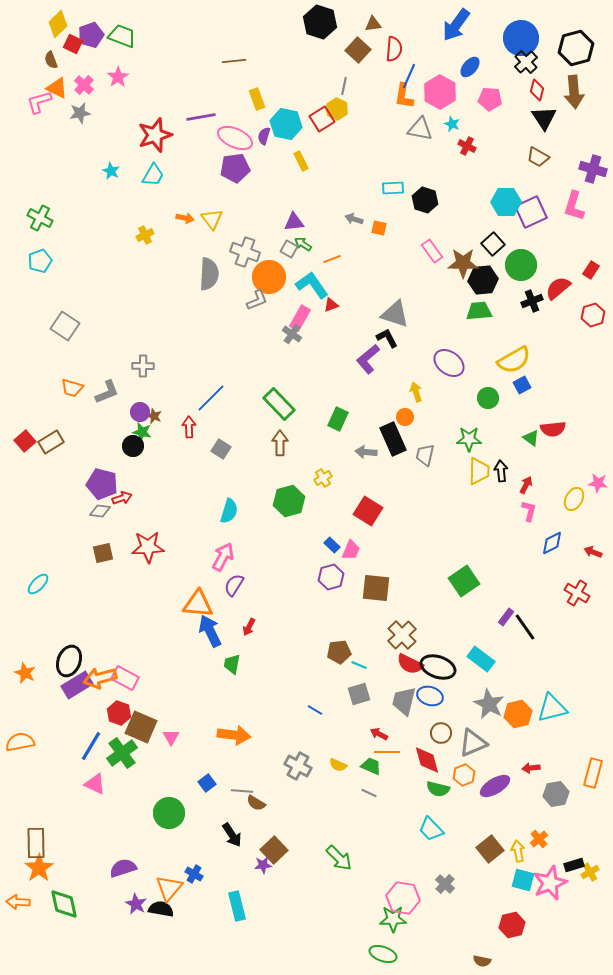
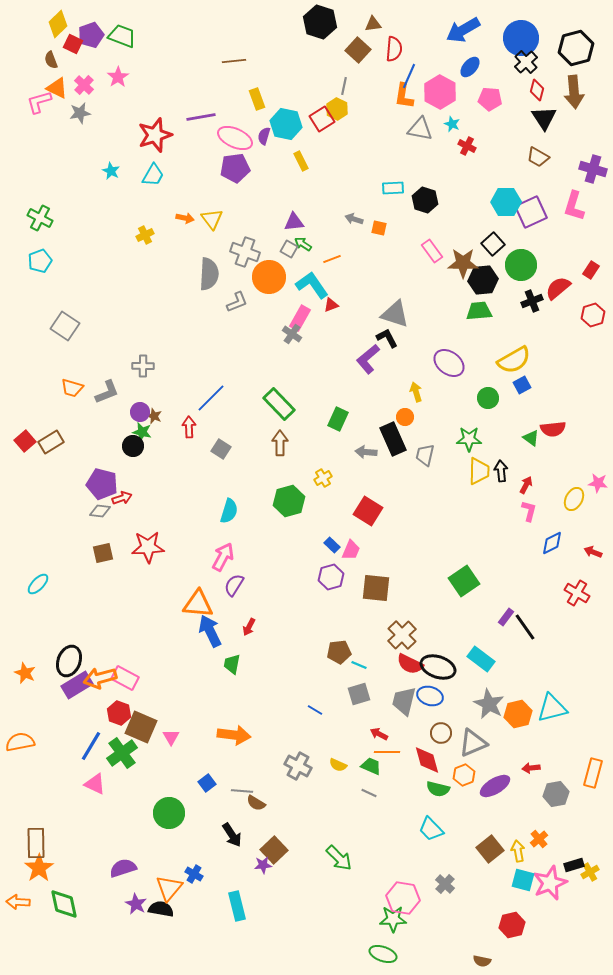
blue arrow at (456, 25): moved 7 px right, 5 px down; rotated 24 degrees clockwise
gray L-shape at (257, 300): moved 20 px left, 2 px down
